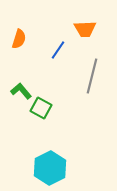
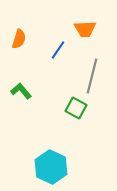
green square: moved 35 px right
cyan hexagon: moved 1 px right, 1 px up; rotated 8 degrees counterclockwise
